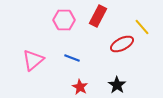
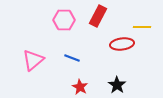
yellow line: rotated 48 degrees counterclockwise
red ellipse: rotated 20 degrees clockwise
